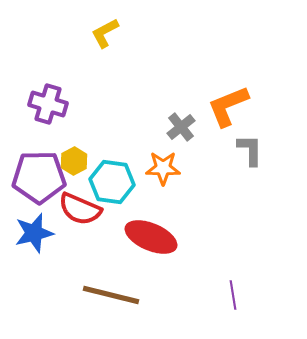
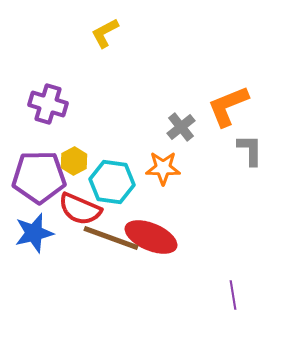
brown line: moved 57 px up; rotated 6 degrees clockwise
